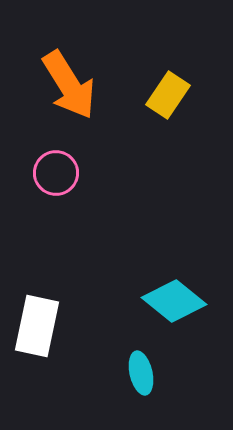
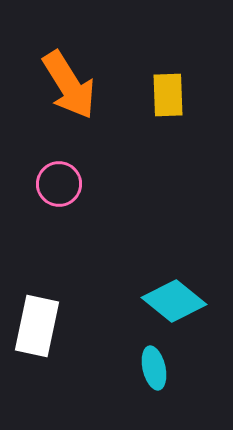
yellow rectangle: rotated 36 degrees counterclockwise
pink circle: moved 3 px right, 11 px down
cyan ellipse: moved 13 px right, 5 px up
